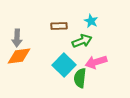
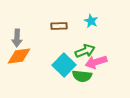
green arrow: moved 3 px right, 10 px down
green semicircle: moved 2 px right, 2 px up; rotated 90 degrees counterclockwise
